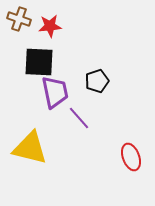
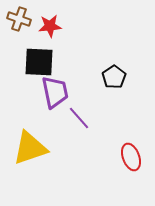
black pentagon: moved 17 px right, 4 px up; rotated 15 degrees counterclockwise
yellow triangle: rotated 33 degrees counterclockwise
